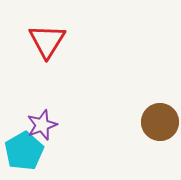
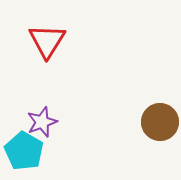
purple star: moved 3 px up
cyan pentagon: rotated 12 degrees counterclockwise
